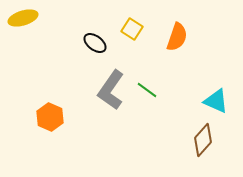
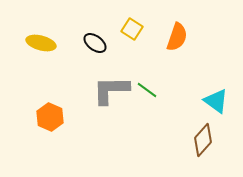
yellow ellipse: moved 18 px right, 25 px down; rotated 32 degrees clockwise
gray L-shape: rotated 54 degrees clockwise
cyan triangle: rotated 12 degrees clockwise
